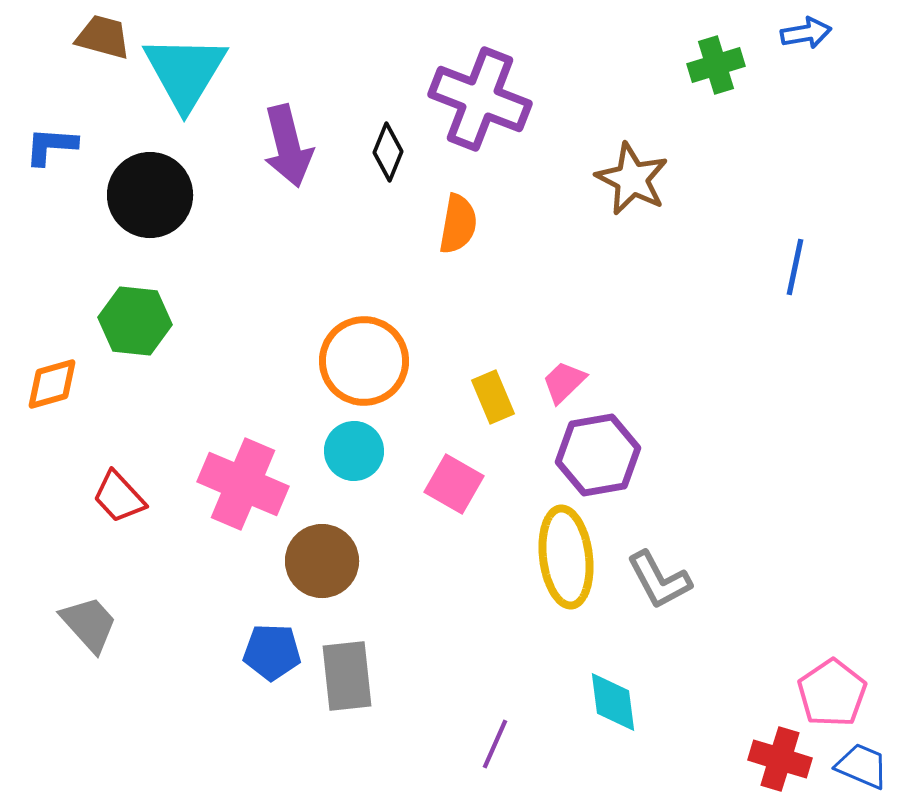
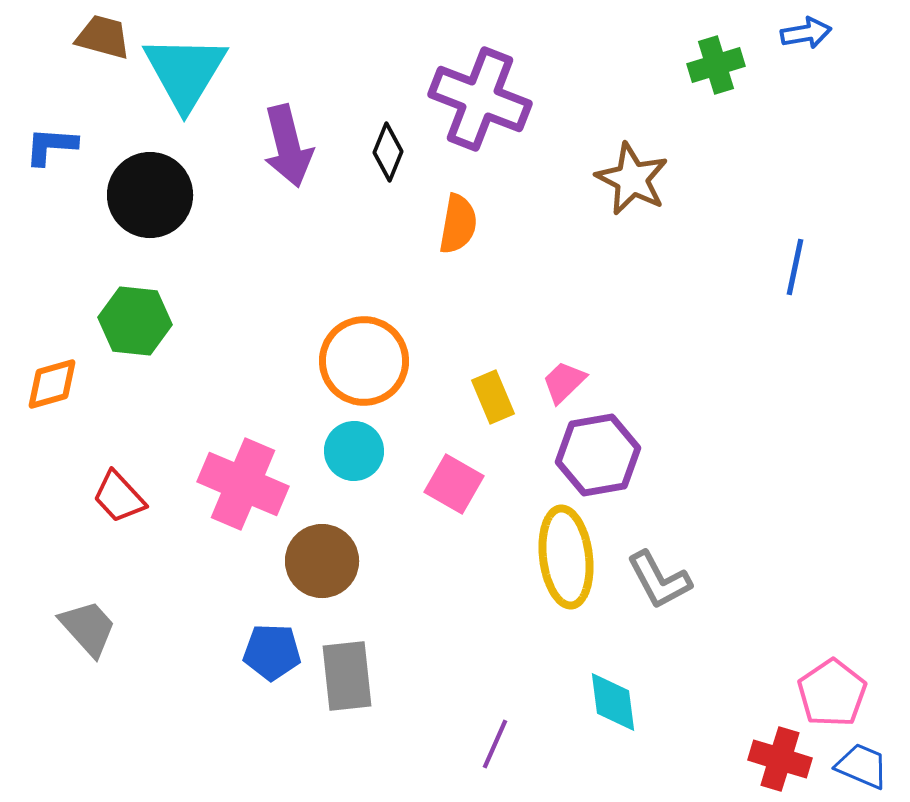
gray trapezoid: moved 1 px left, 4 px down
